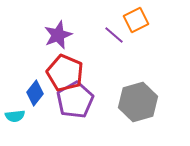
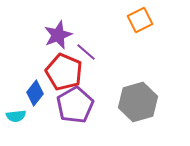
orange square: moved 4 px right
purple line: moved 28 px left, 17 px down
red pentagon: moved 1 px left, 1 px up
purple pentagon: moved 5 px down
cyan semicircle: moved 1 px right
